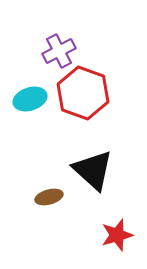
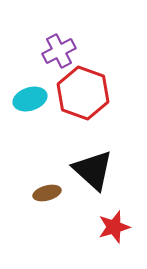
brown ellipse: moved 2 px left, 4 px up
red star: moved 3 px left, 8 px up
